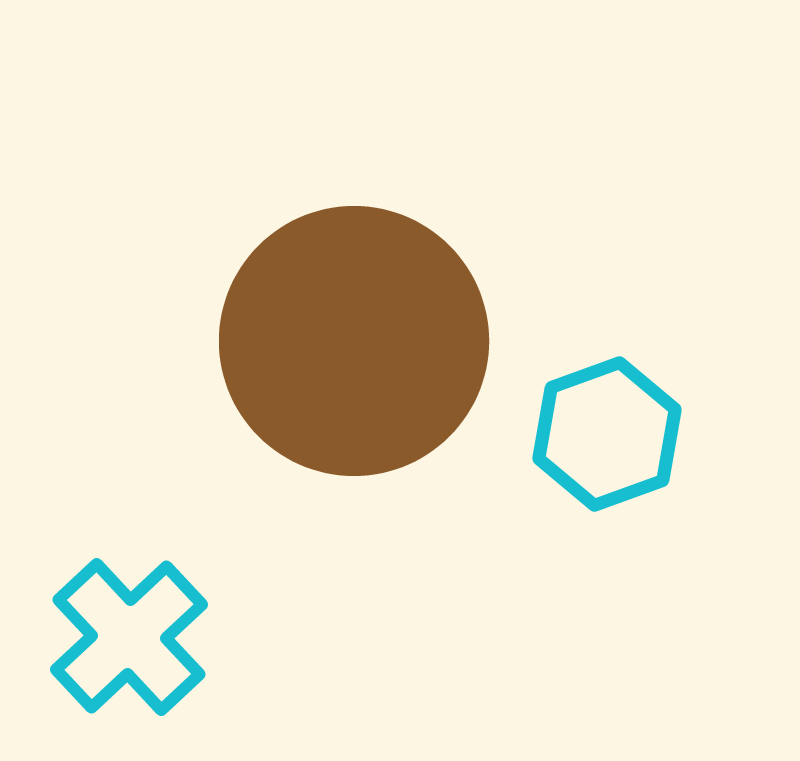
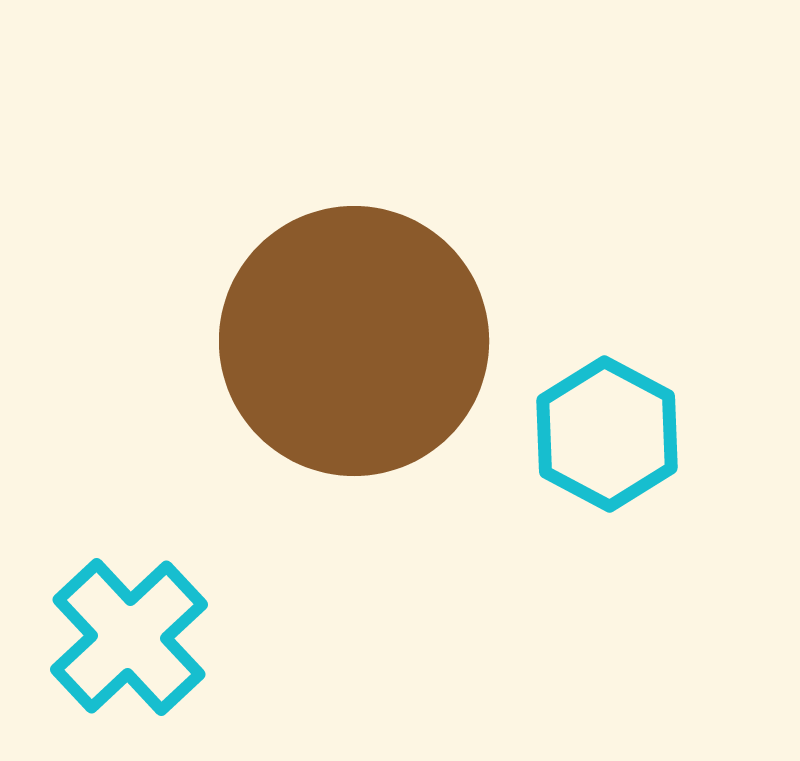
cyan hexagon: rotated 12 degrees counterclockwise
